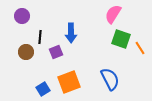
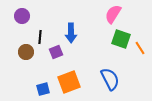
blue square: rotated 16 degrees clockwise
